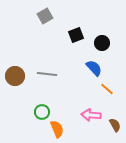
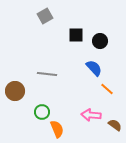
black square: rotated 21 degrees clockwise
black circle: moved 2 px left, 2 px up
brown circle: moved 15 px down
brown semicircle: rotated 24 degrees counterclockwise
